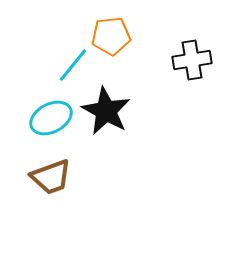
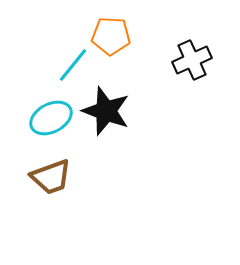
orange pentagon: rotated 9 degrees clockwise
black cross: rotated 15 degrees counterclockwise
black star: rotated 9 degrees counterclockwise
